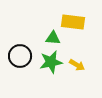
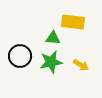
yellow arrow: moved 4 px right
